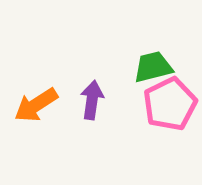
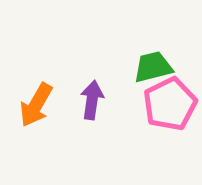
orange arrow: rotated 27 degrees counterclockwise
